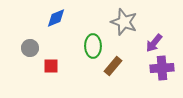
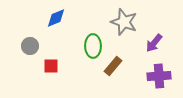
gray circle: moved 2 px up
purple cross: moved 3 px left, 8 px down
